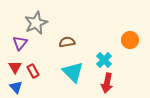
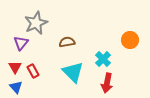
purple triangle: moved 1 px right
cyan cross: moved 1 px left, 1 px up
